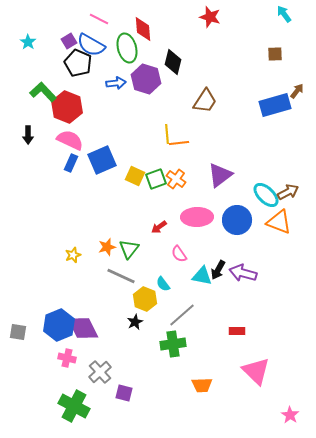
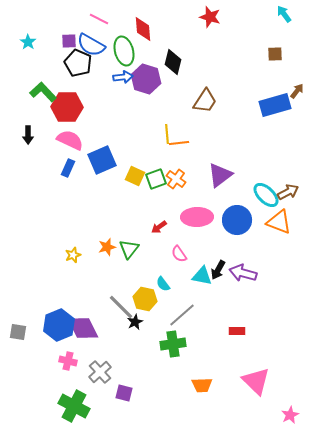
purple square at (69, 41): rotated 28 degrees clockwise
green ellipse at (127, 48): moved 3 px left, 3 px down
blue arrow at (116, 83): moved 7 px right, 6 px up
red hexagon at (67, 107): rotated 20 degrees counterclockwise
blue rectangle at (71, 163): moved 3 px left, 5 px down
gray line at (121, 276): moved 31 px down; rotated 20 degrees clockwise
yellow hexagon at (145, 299): rotated 10 degrees counterclockwise
pink cross at (67, 358): moved 1 px right, 3 px down
pink triangle at (256, 371): moved 10 px down
pink star at (290, 415): rotated 12 degrees clockwise
